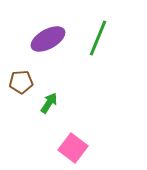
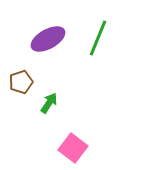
brown pentagon: rotated 15 degrees counterclockwise
